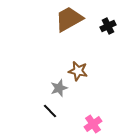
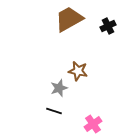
black line: moved 4 px right; rotated 28 degrees counterclockwise
